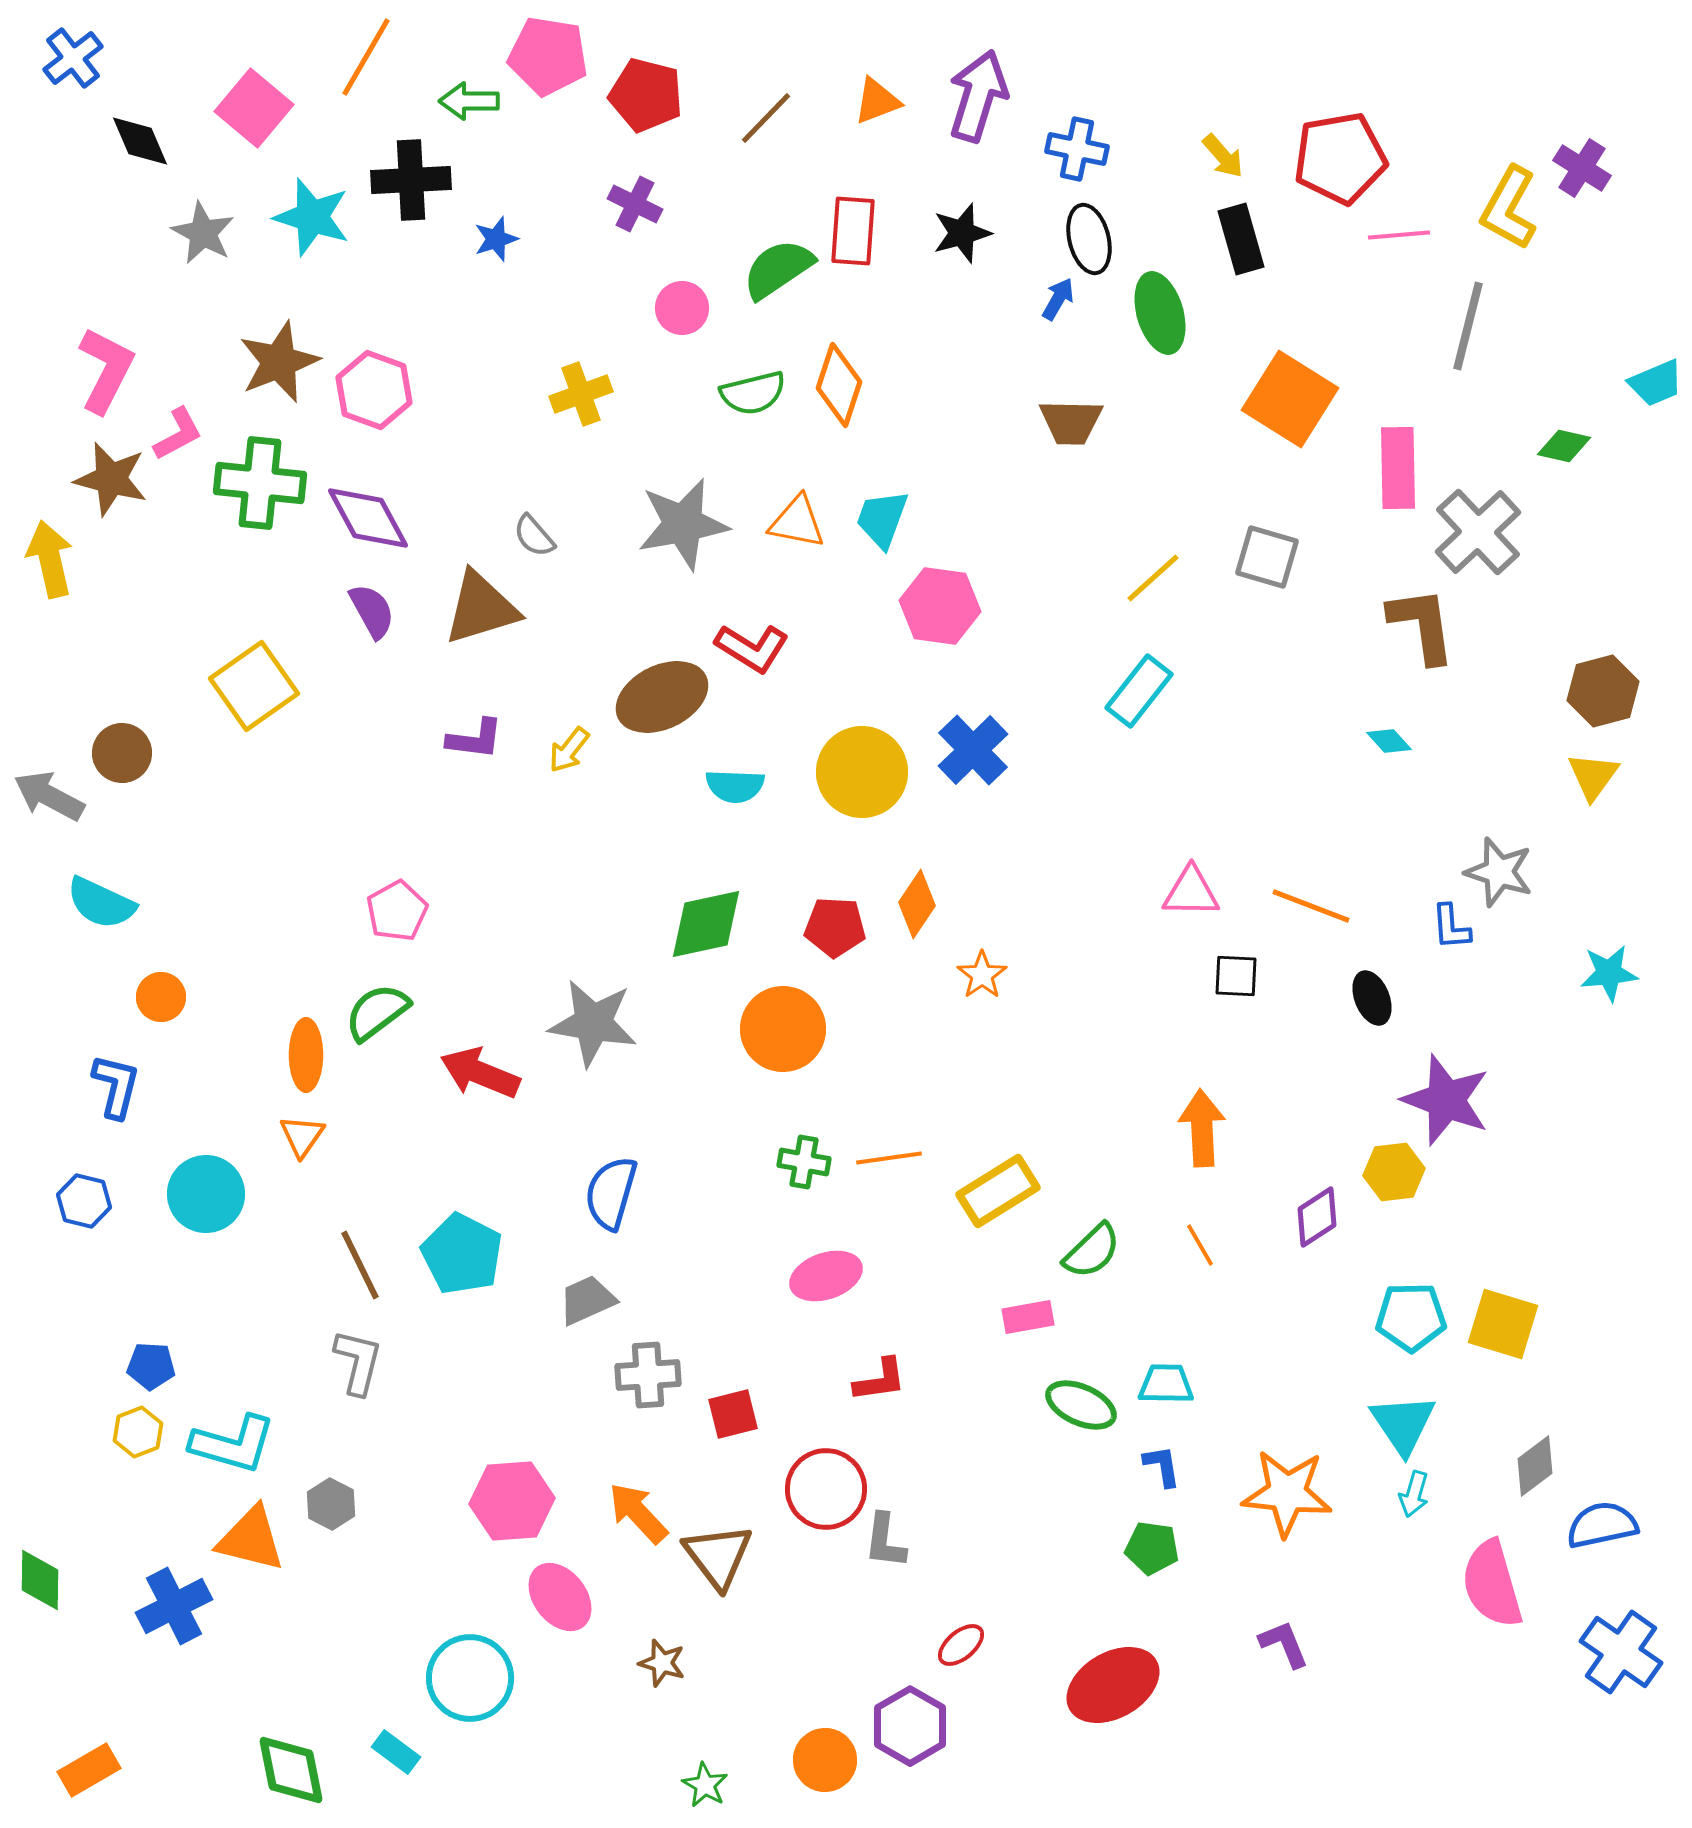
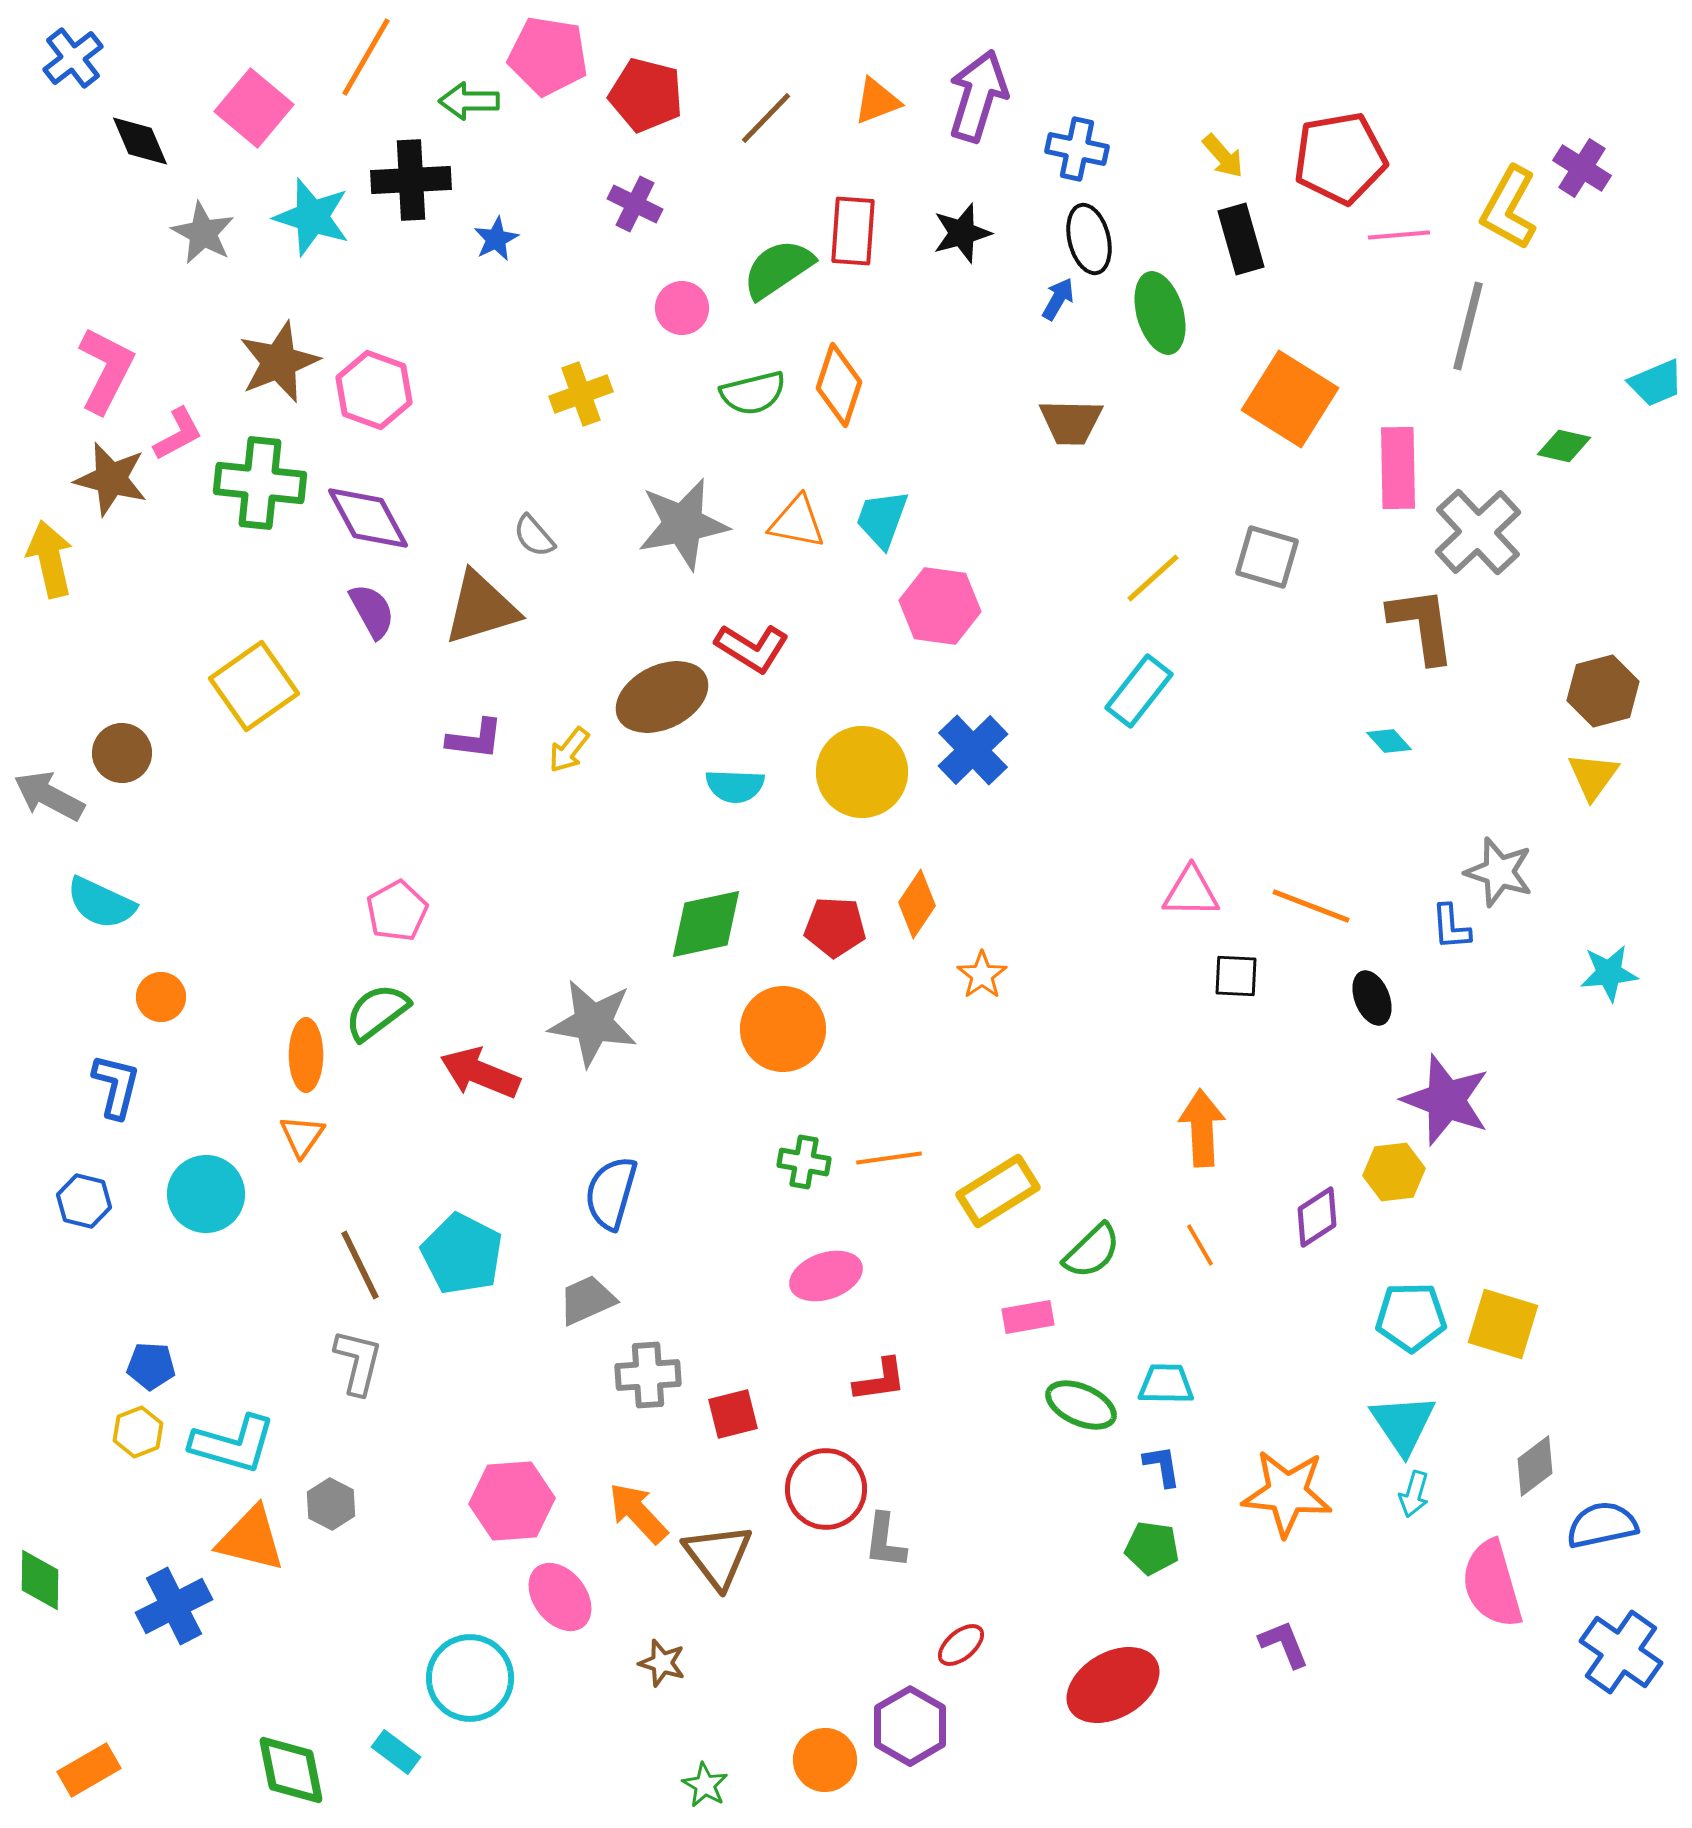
blue star at (496, 239): rotated 9 degrees counterclockwise
